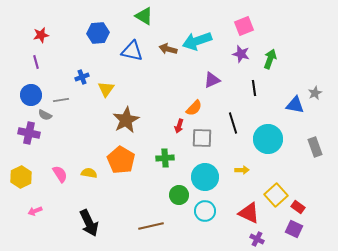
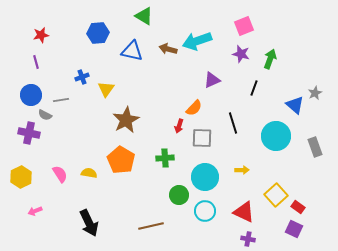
black line at (254, 88): rotated 28 degrees clockwise
blue triangle at (295, 105): rotated 30 degrees clockwise
cyan circle at (268, 139): moved 8 px right, 3 px up
red triangle at (249, 213): moved 5 px left, 1 px up
purple cross at (257, 239): moved 9 px left; rotated 16 degrees counterclockwise
